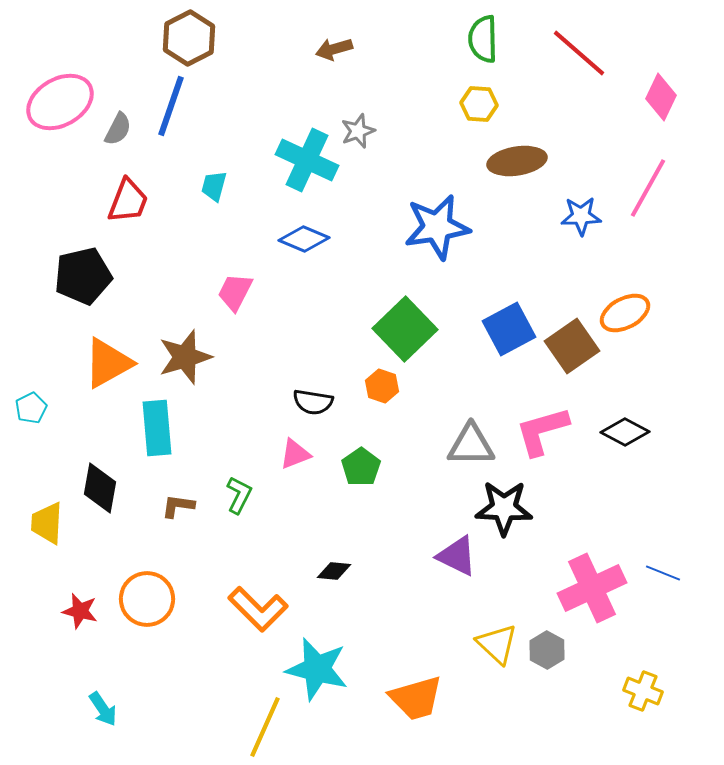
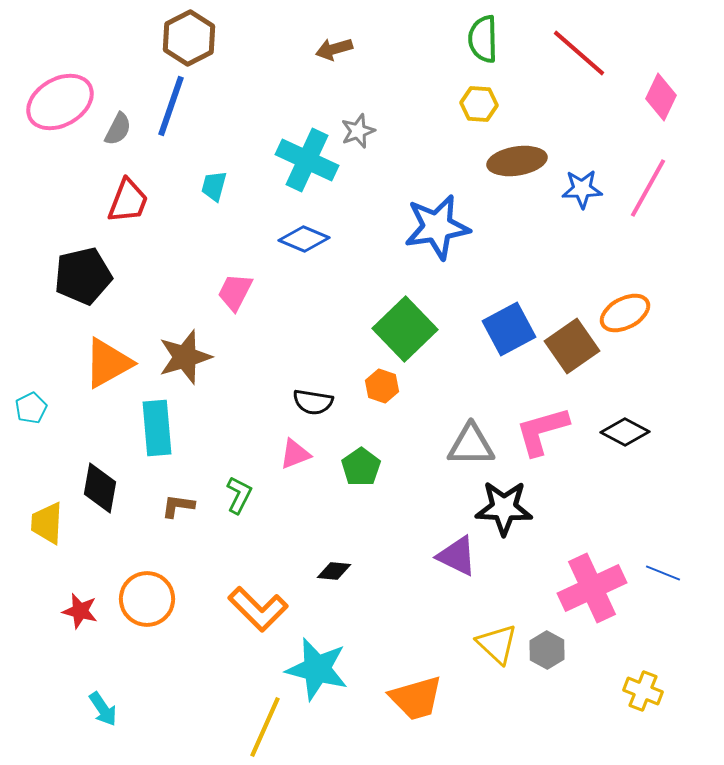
blue star at (581, 216): moved 1 px right, 27 px up
